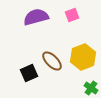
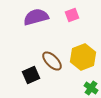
black square: moved 2 px right, 2 px down
